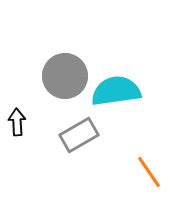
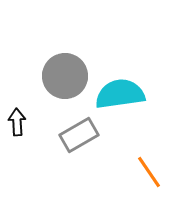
cyan semicircle: moved 4 px right, 3 px down
